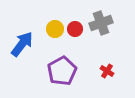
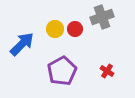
gray cross: moved 1 px right, 6 px up
blue arrow: rotated 8 degrees clockwise
